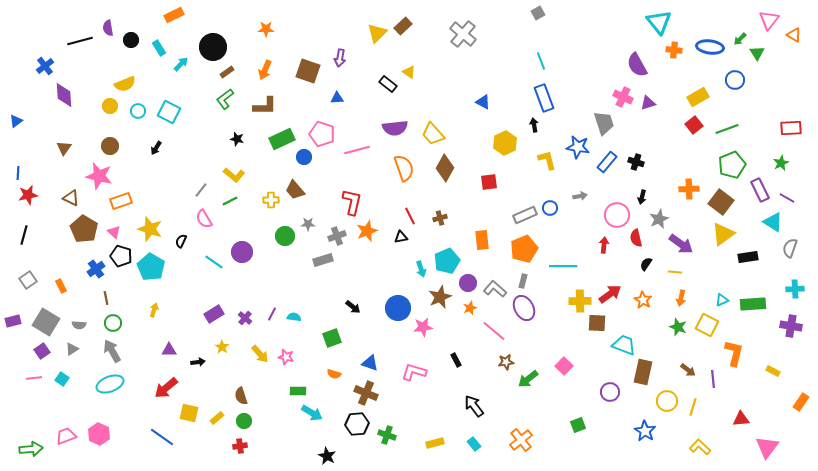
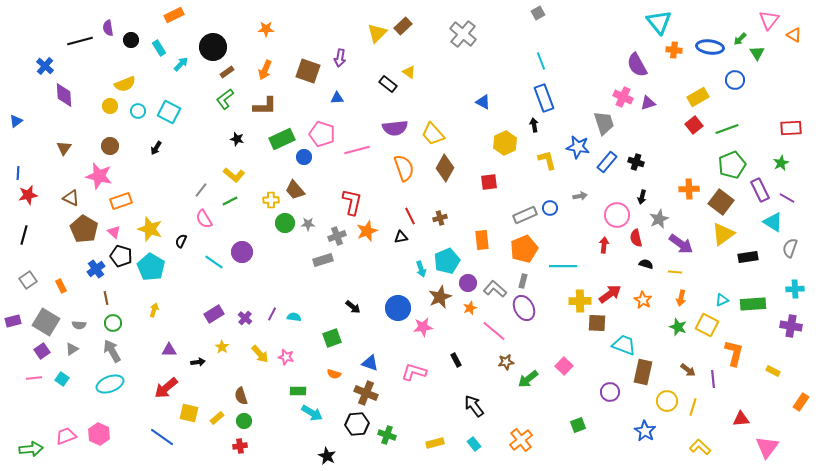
blue cross at (45, 66): rotated 12 degrees counterclockwise
green circle at (285, 236): moved 13 px up
black semicircle at (646, 264): rotated 72 degrees clockwise
